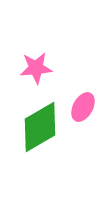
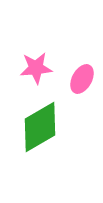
pink ellipse: moved 1 px left, 28 px up
